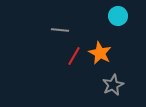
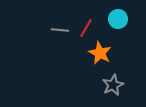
cyan circle: moved 3 px down
red line: moved 12 px right, 28 px up
